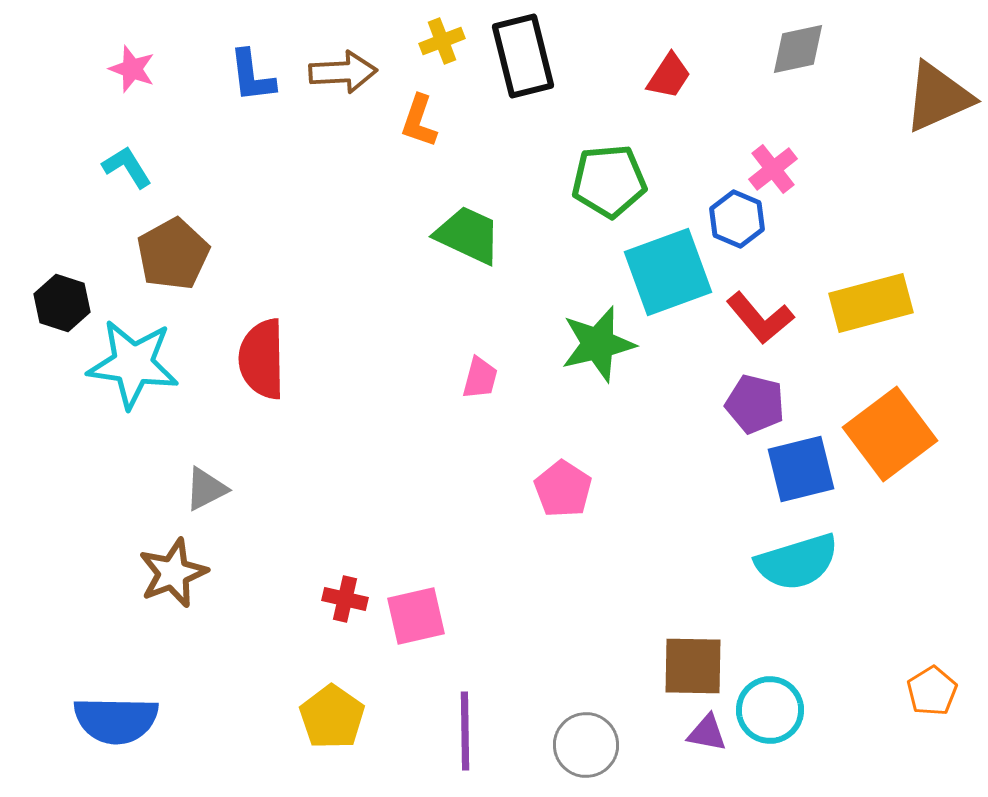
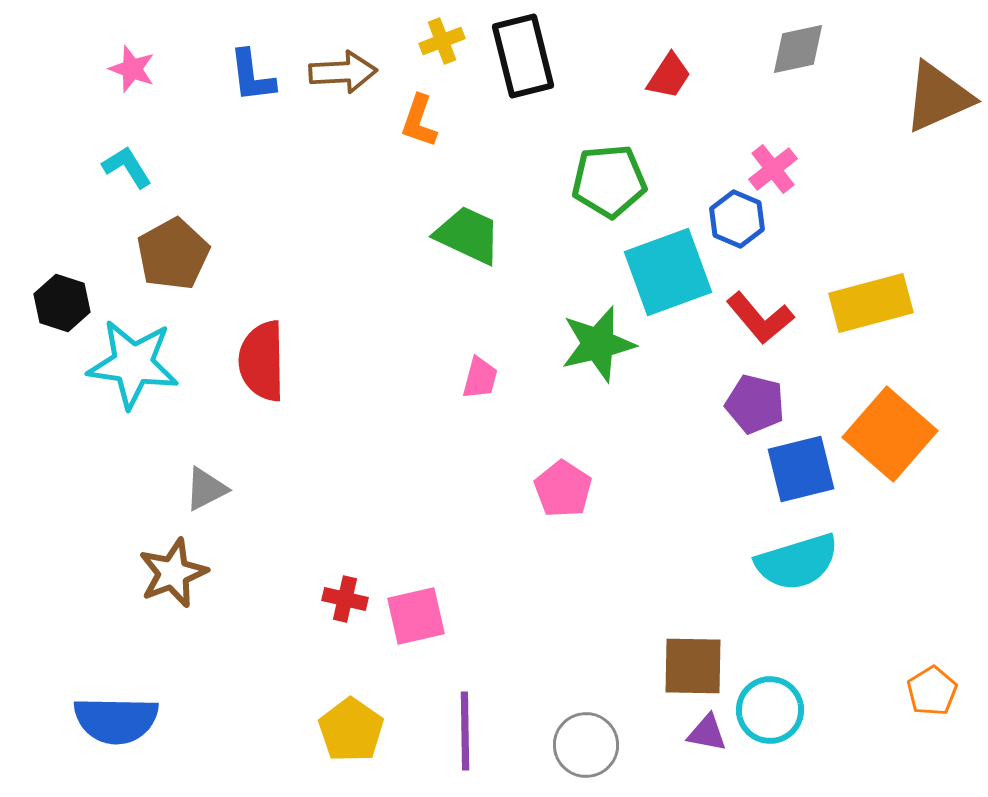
red semicircle: moved 2 px down
orange square: rotated 12 degrees counterclockwise
yellow pentagon: moved 19 px right, 13 px down
